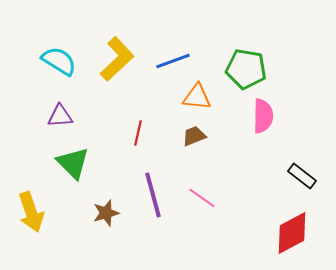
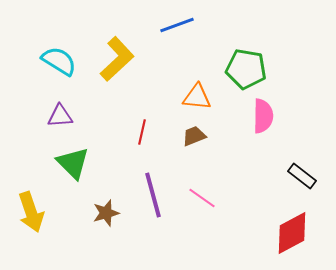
blue line: moved 4 px right, 36 px up
red line: moved 4 px right, 1 px up
